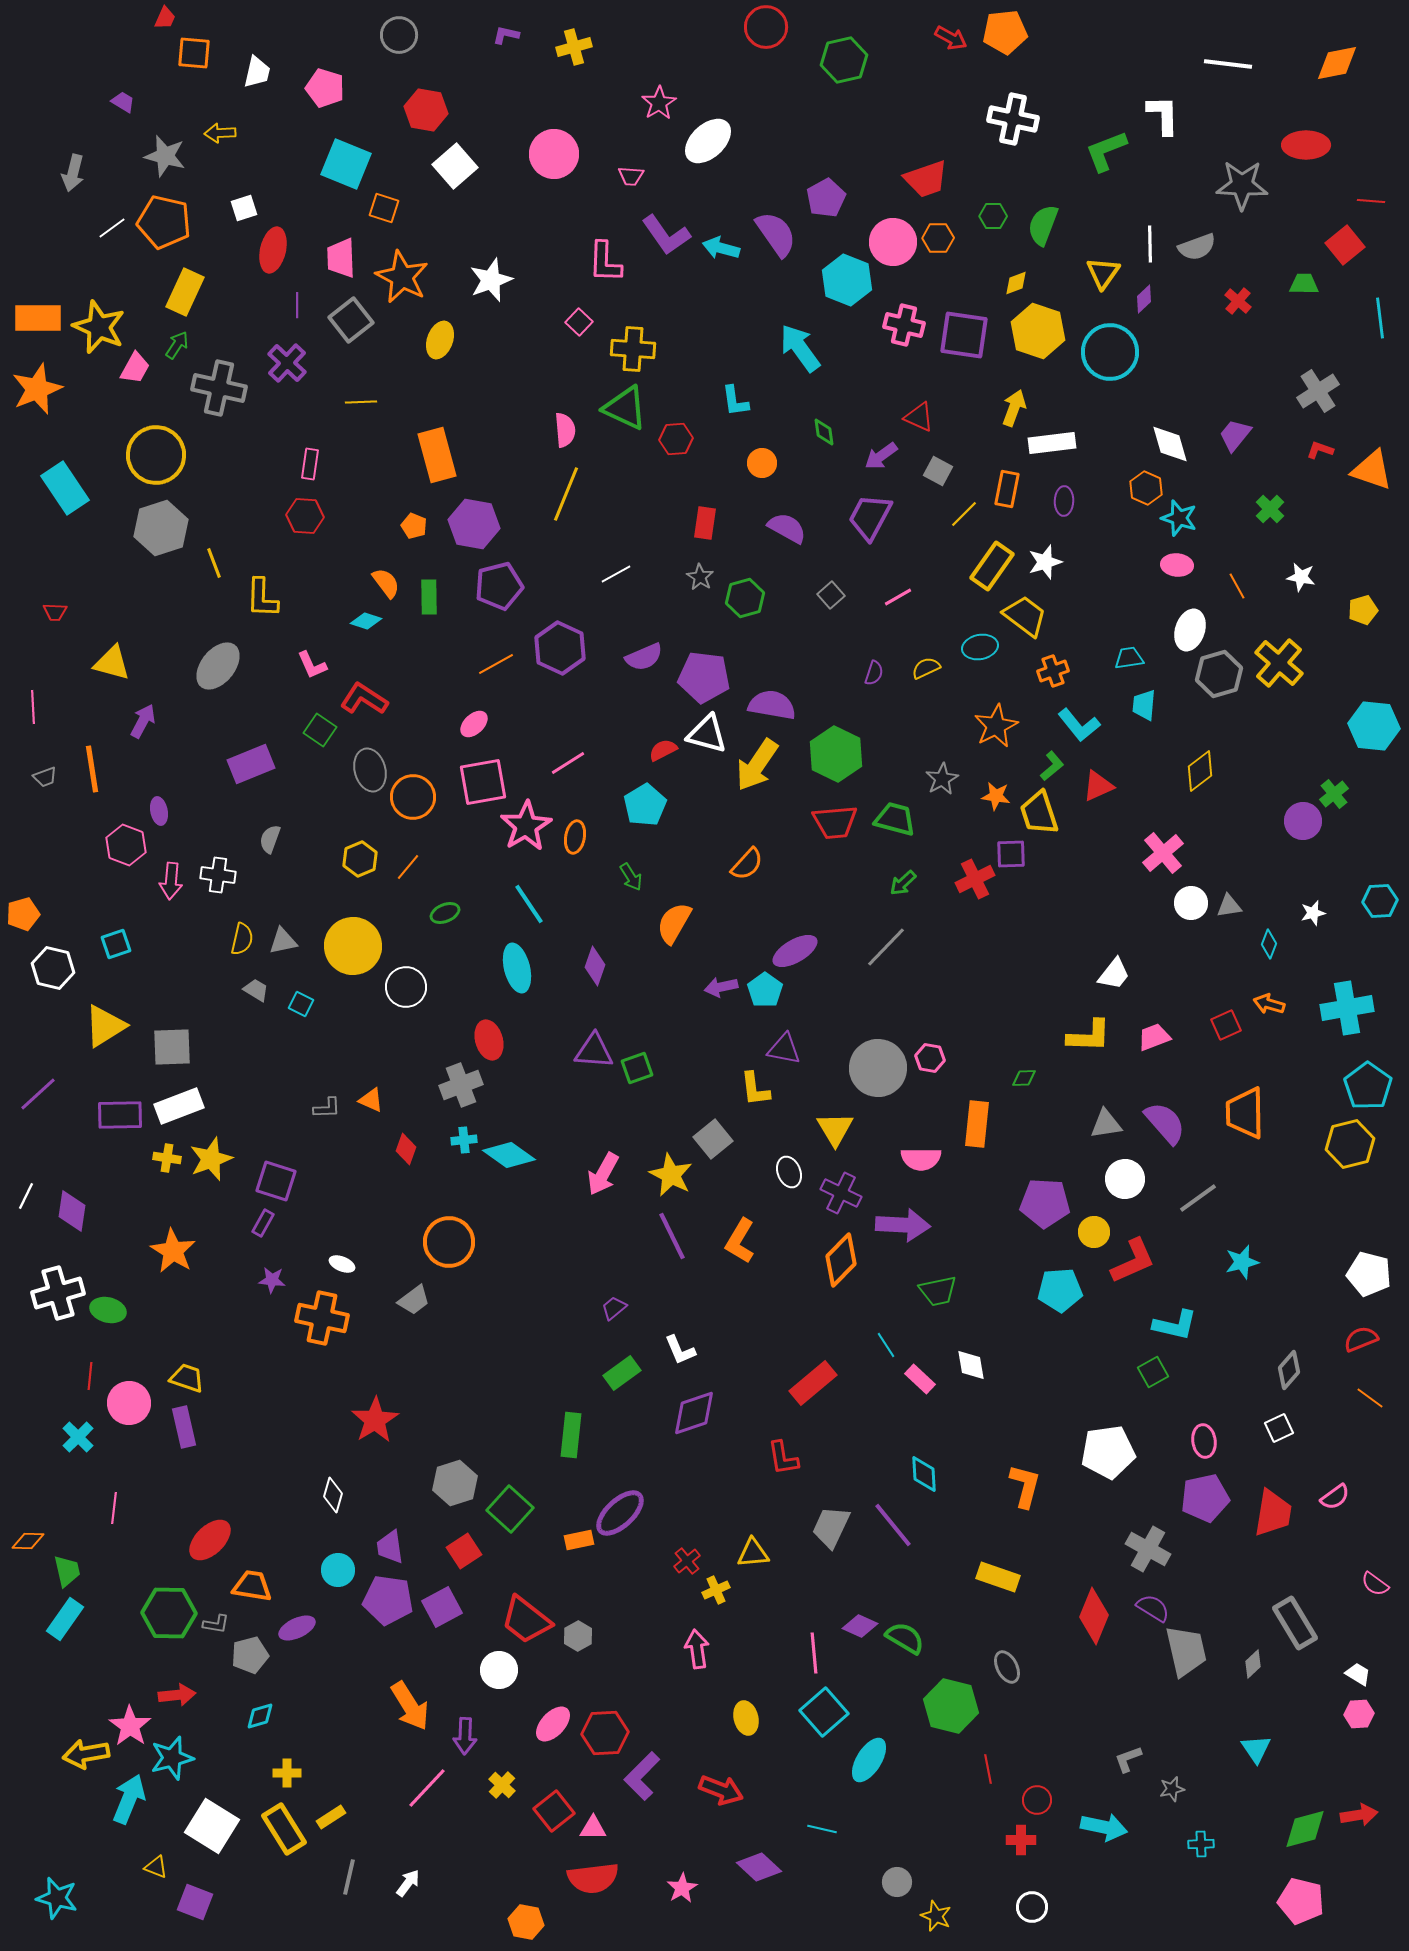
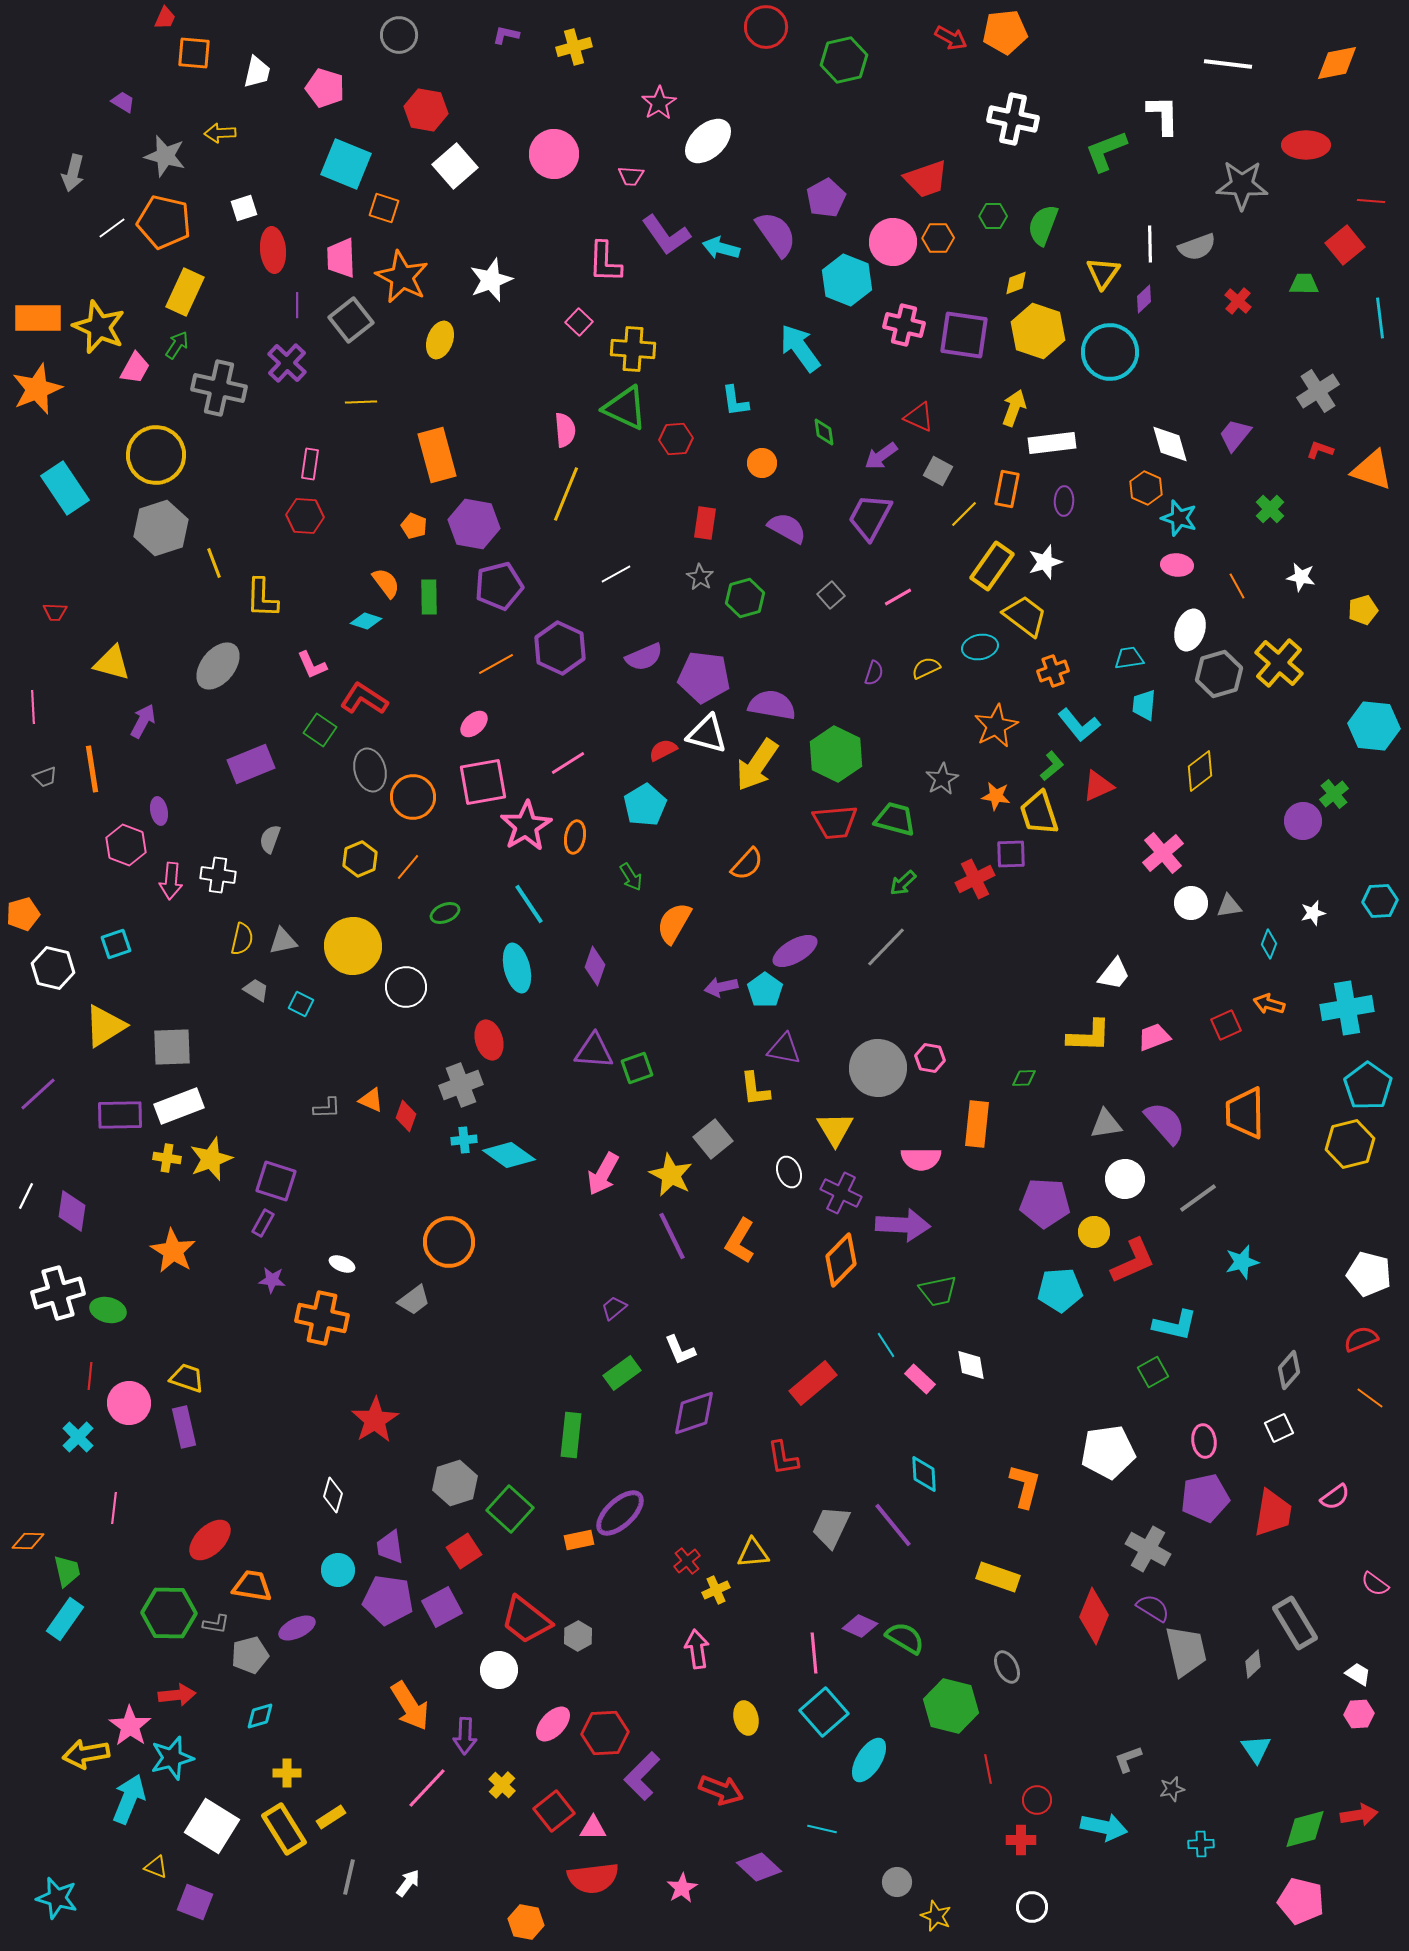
red ellipse at (273, 250): rotated 18 degrees counterclockwise
red diamond at (406, 1149): moved 33 px up
